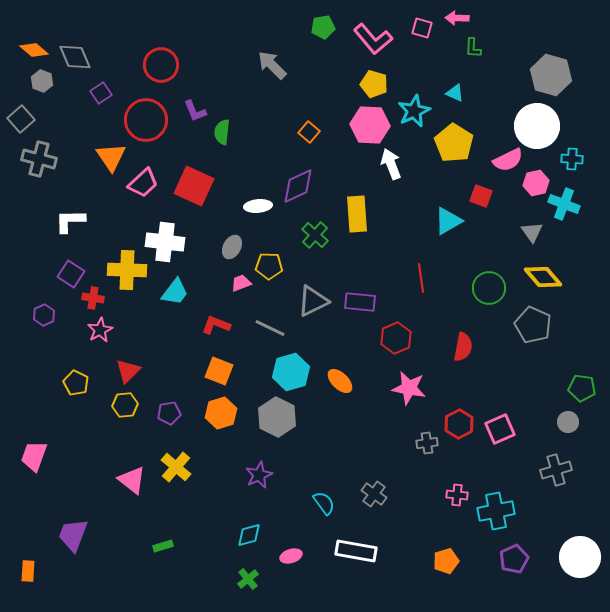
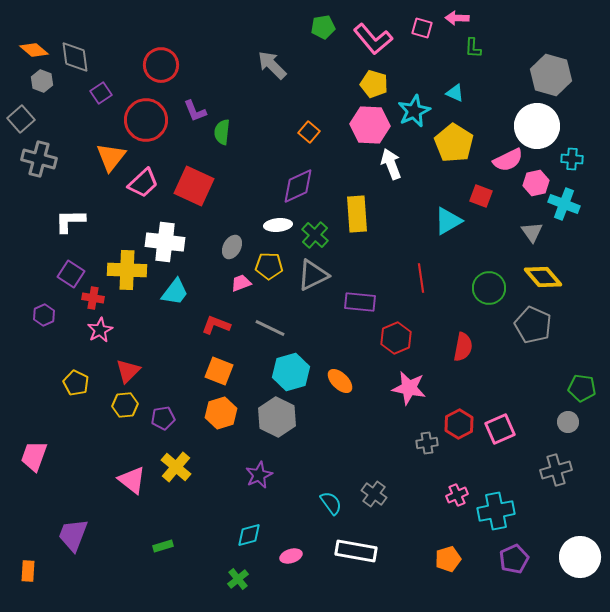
gray diamond at (75, 57): rotated 16 degrees clockwise
orange triangle at (111, 157): rotated 12 degrees clockwise
white ellipse at (258, 206): moved 20 px right, 19 px down
gray triangle at (313, 301): moved 26 px up
purple pentagon at (169, 413): moved 6 px left, 5 px down
pink cross at (457, 495): rotated 30 degrees counterclockwise
cyan semicircle at (324, 503): moved 7 px right
orange pentagon at (446, 561): moved 2 px right, 2 px up
green cross at (248, 579): moved 10 px left
